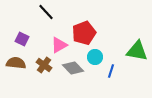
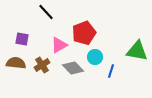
purple square: rotated 16 degrees counterclockwise
brown cross: moved 2 px left; rotated 21 degrees clockwise
